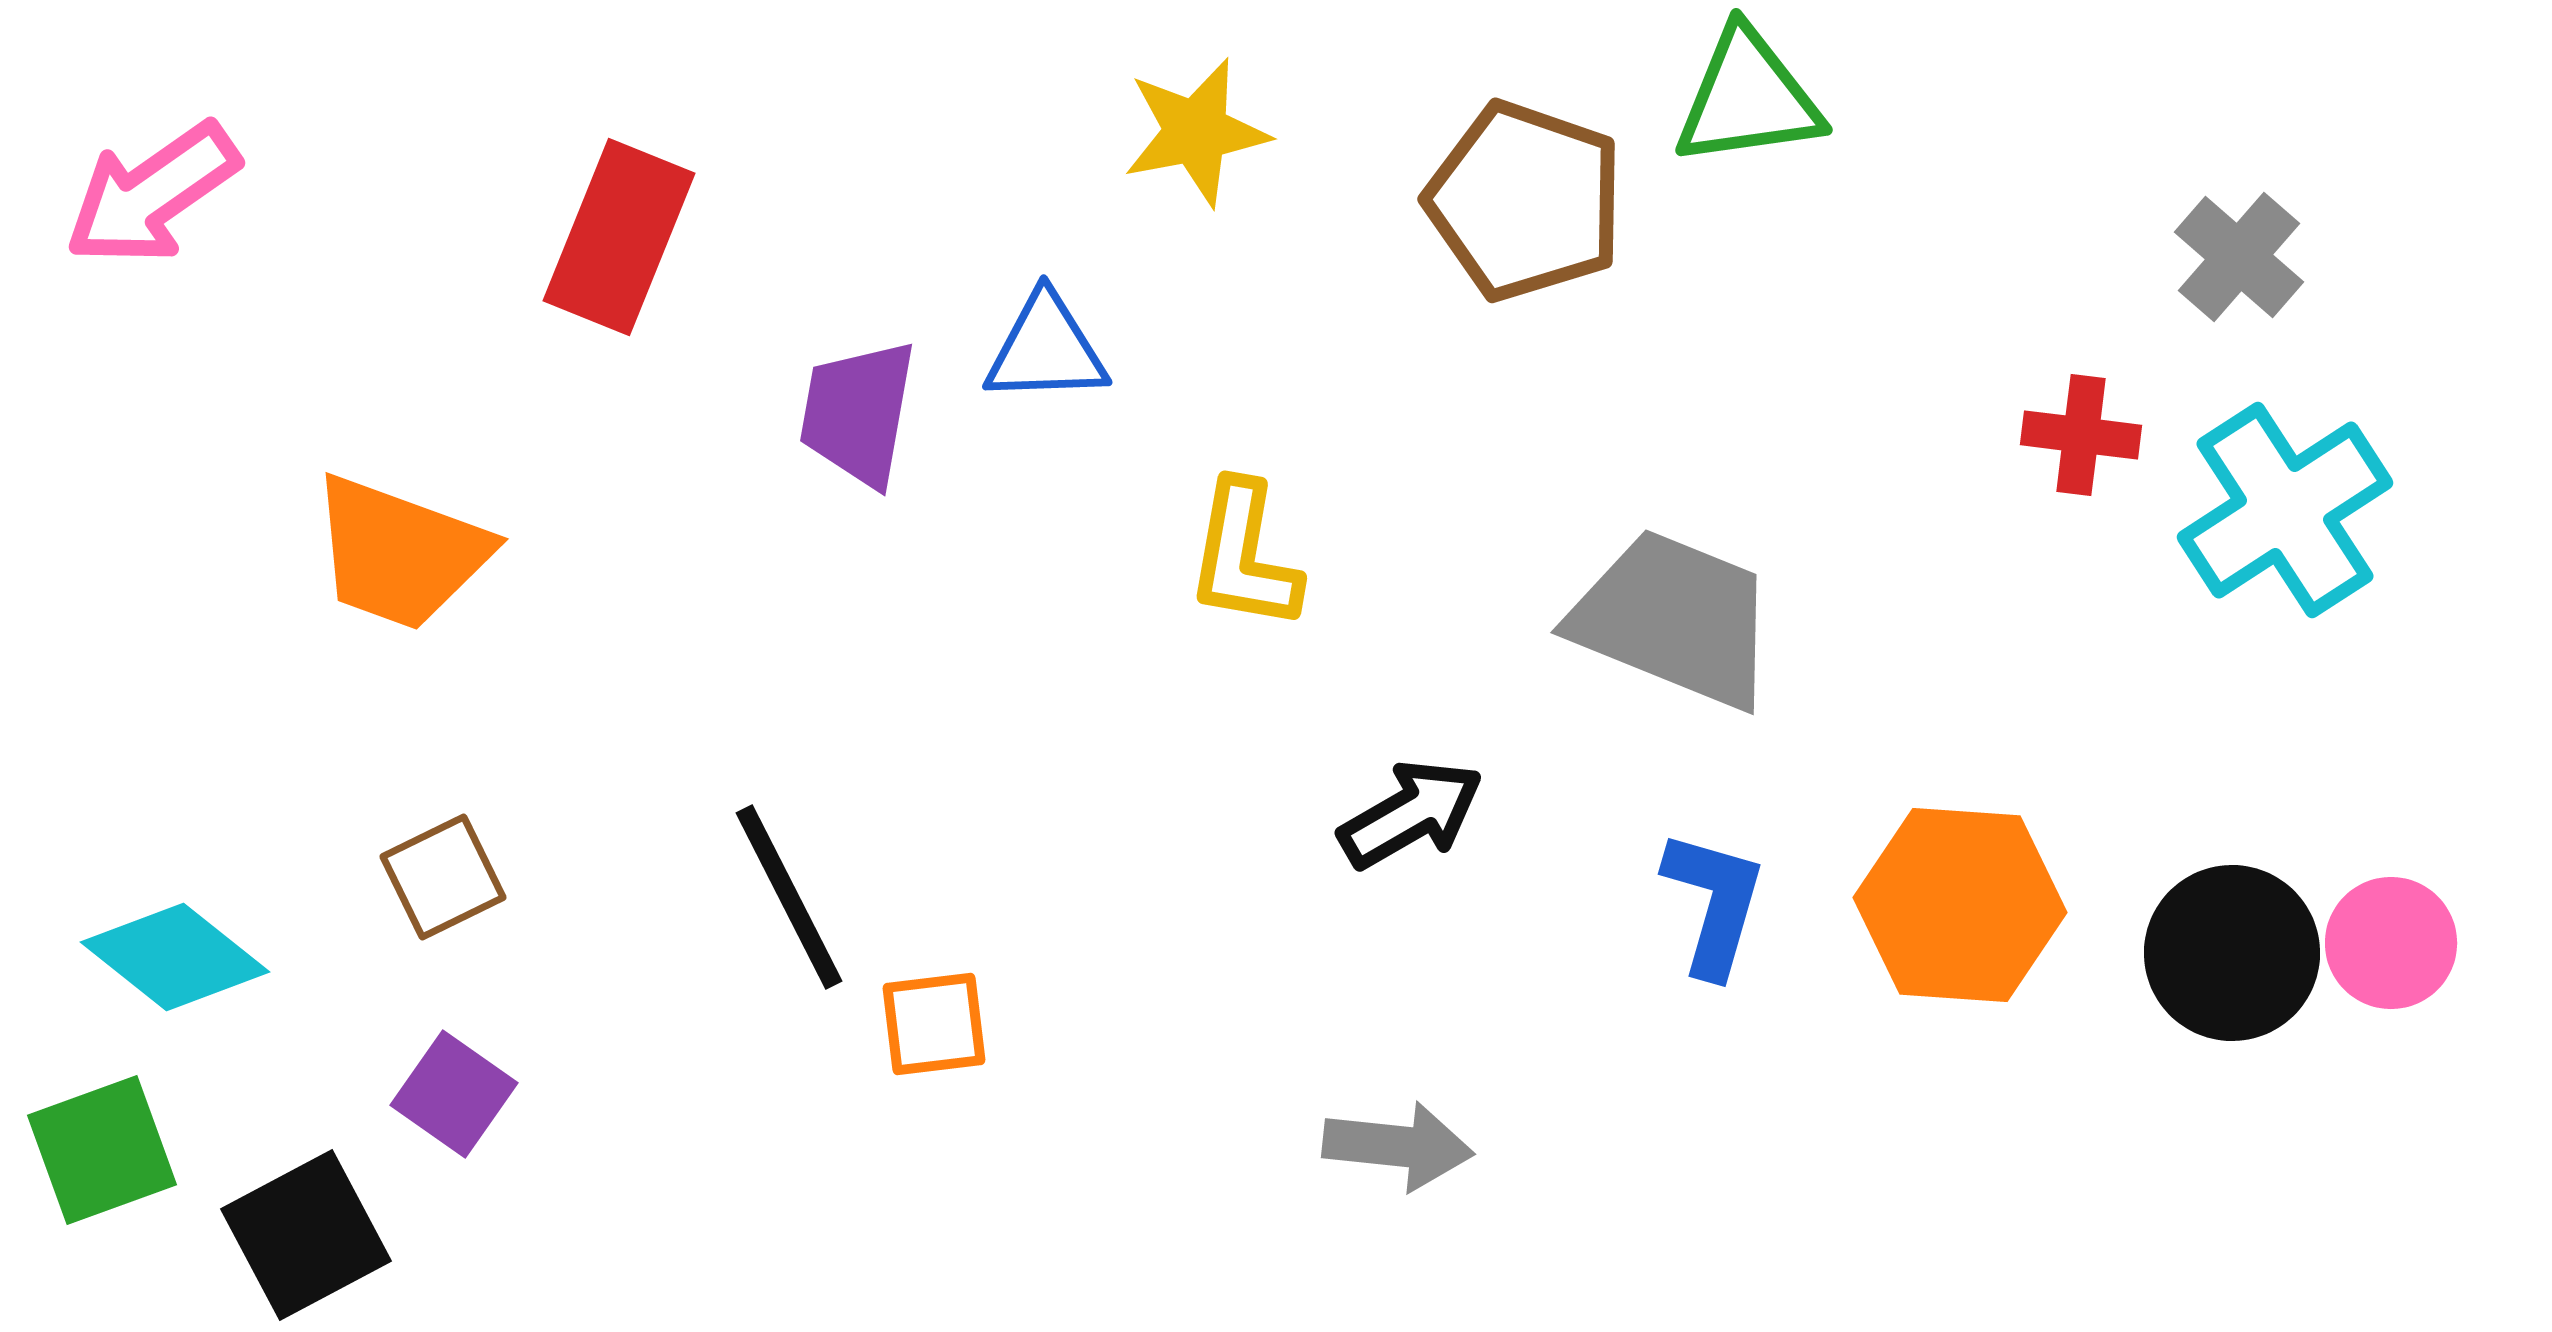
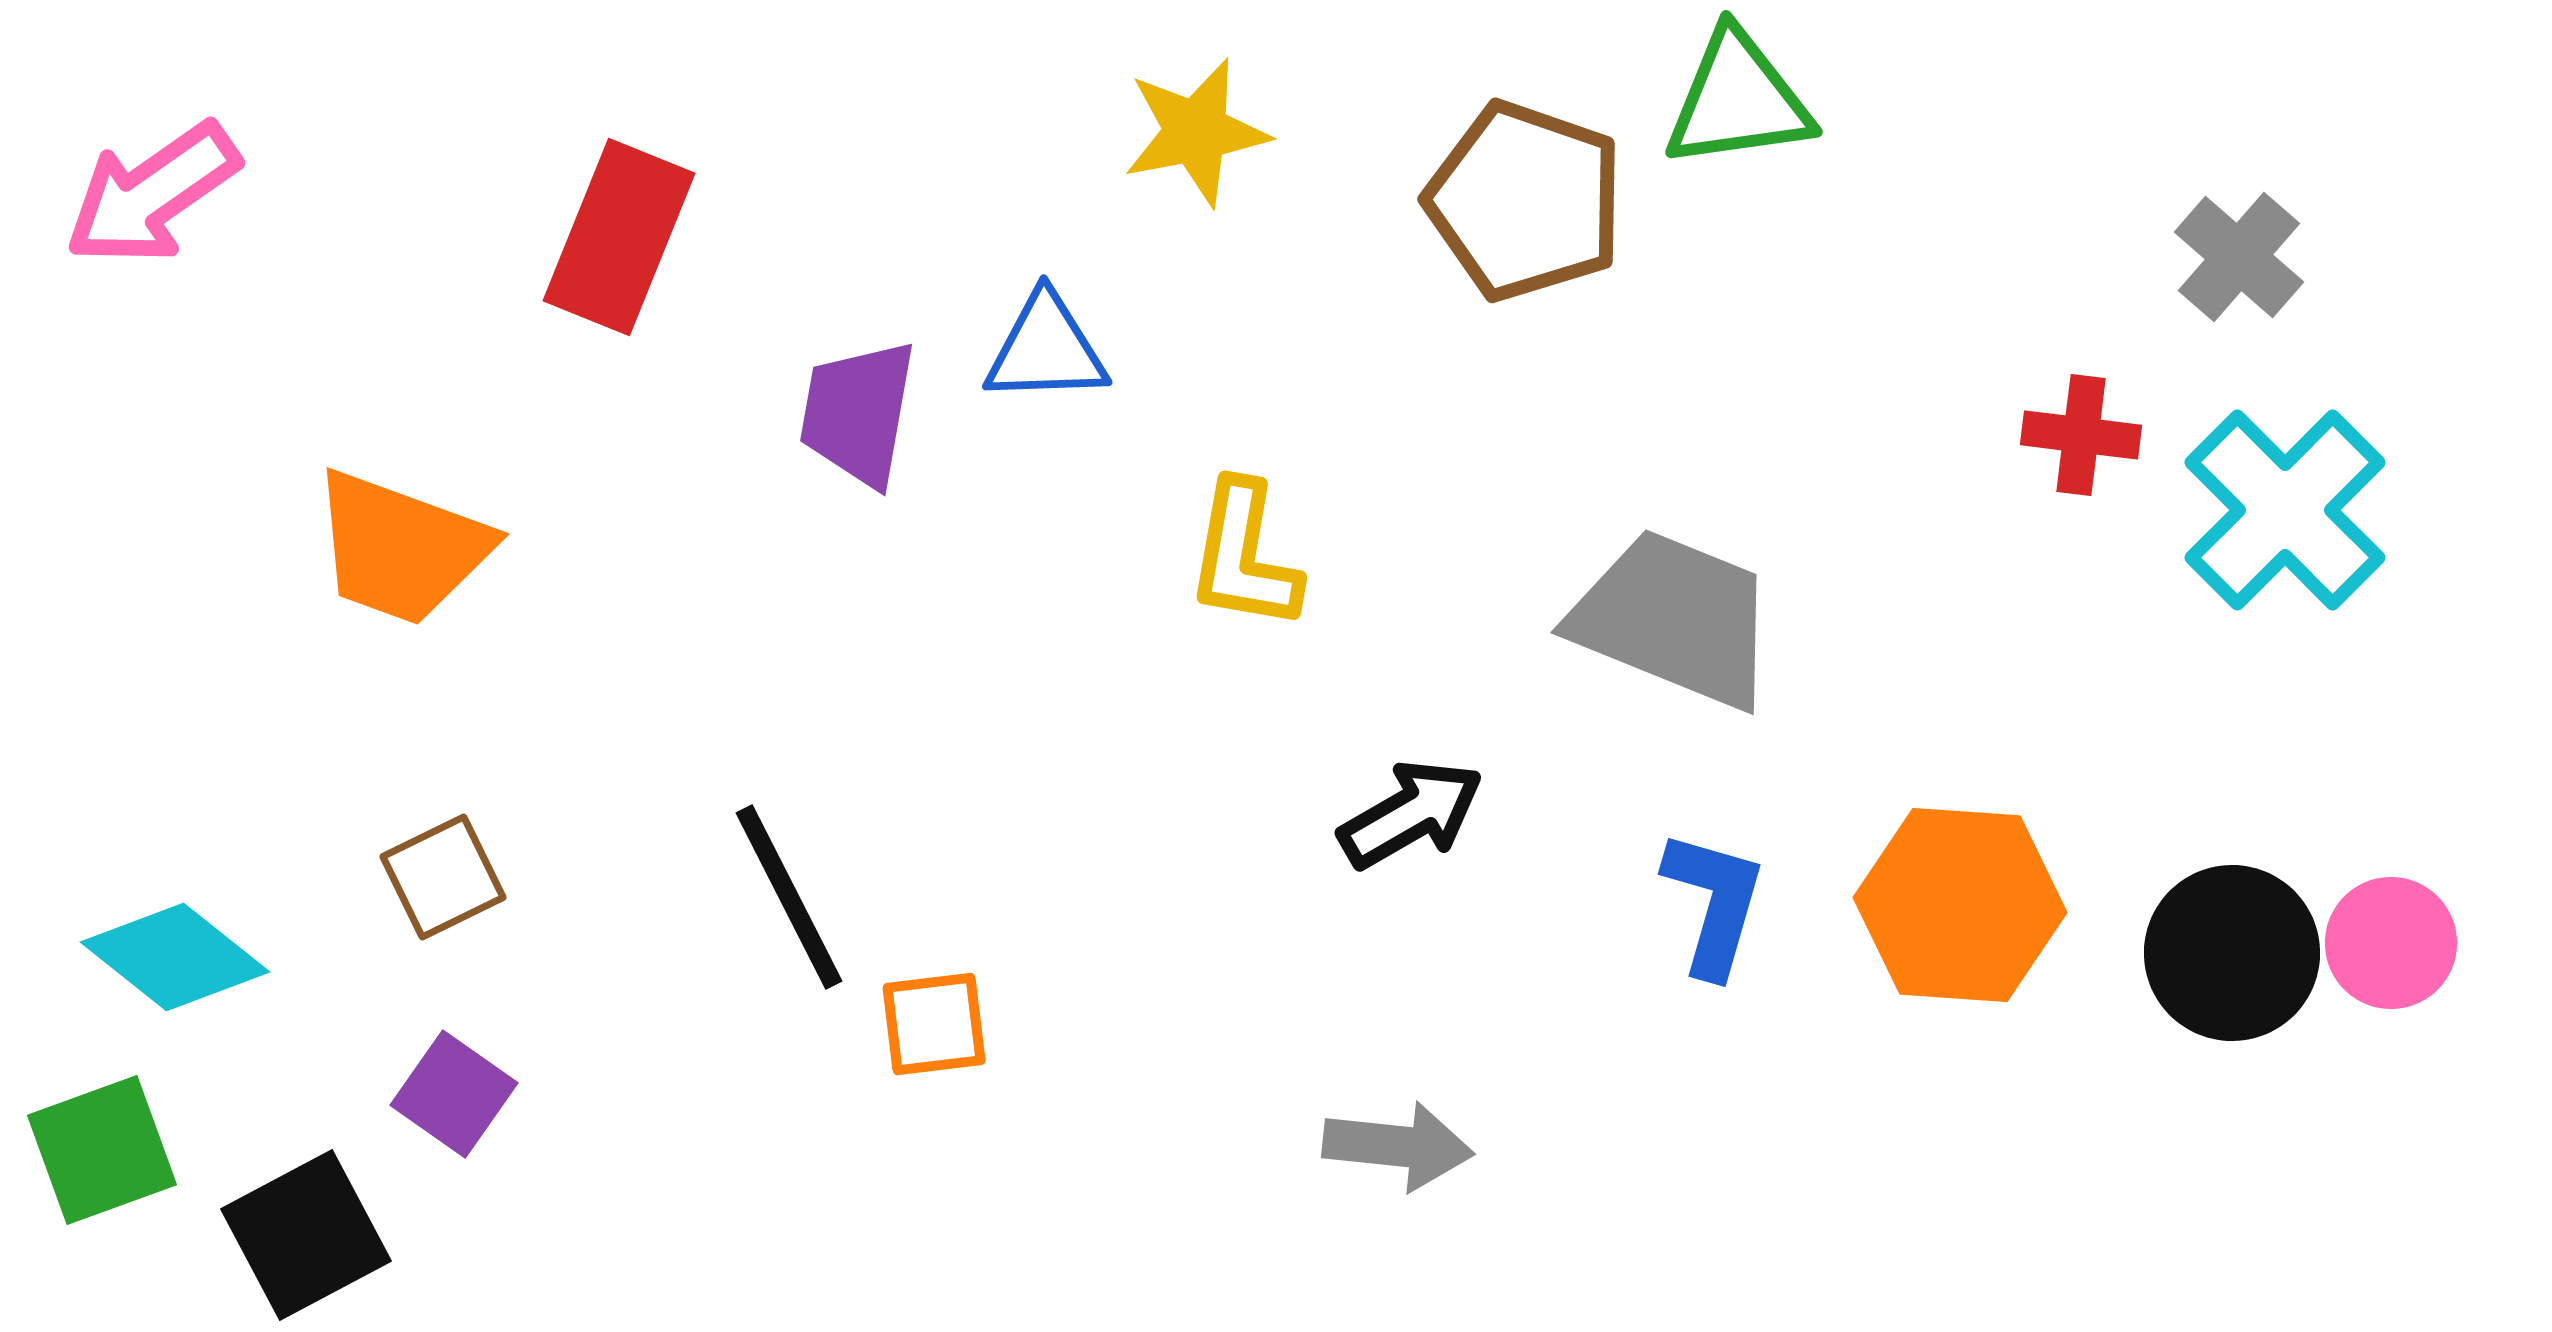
green triangle: moved 10 px left, 2 px down
cyan cross: rotated 12 degrees counterclockwise
orange trapezoid: moved 1 px right, 5 px up
